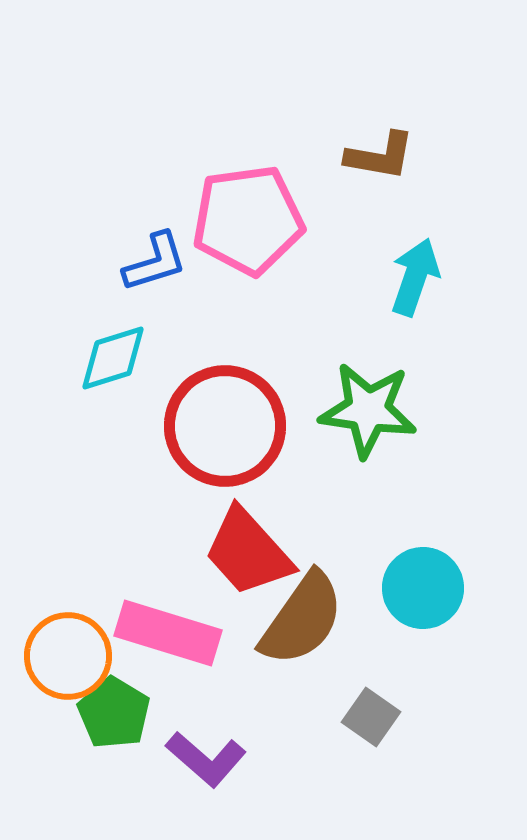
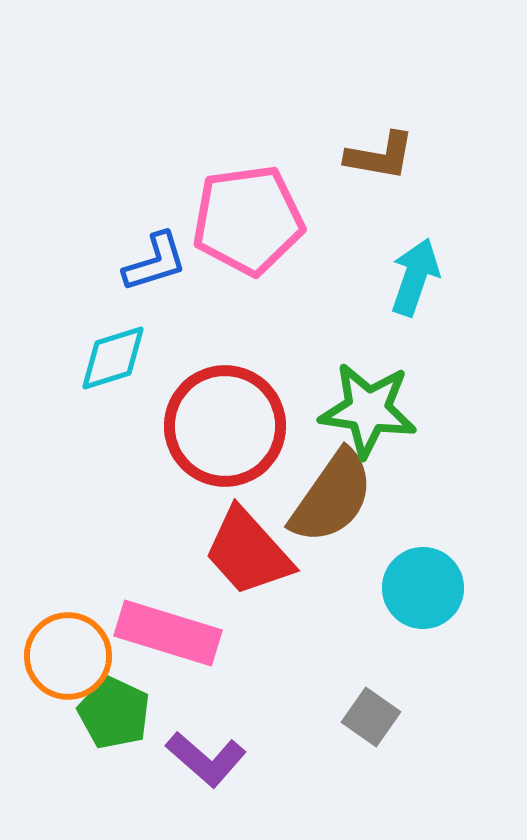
brown semicircle: moved 30 px right, 122 px up
green pentagon: rotated 6 degrees counterclockwise
